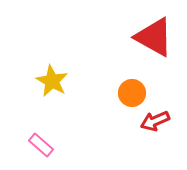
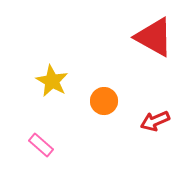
orange circle: moved 28 px left, 8 px down
